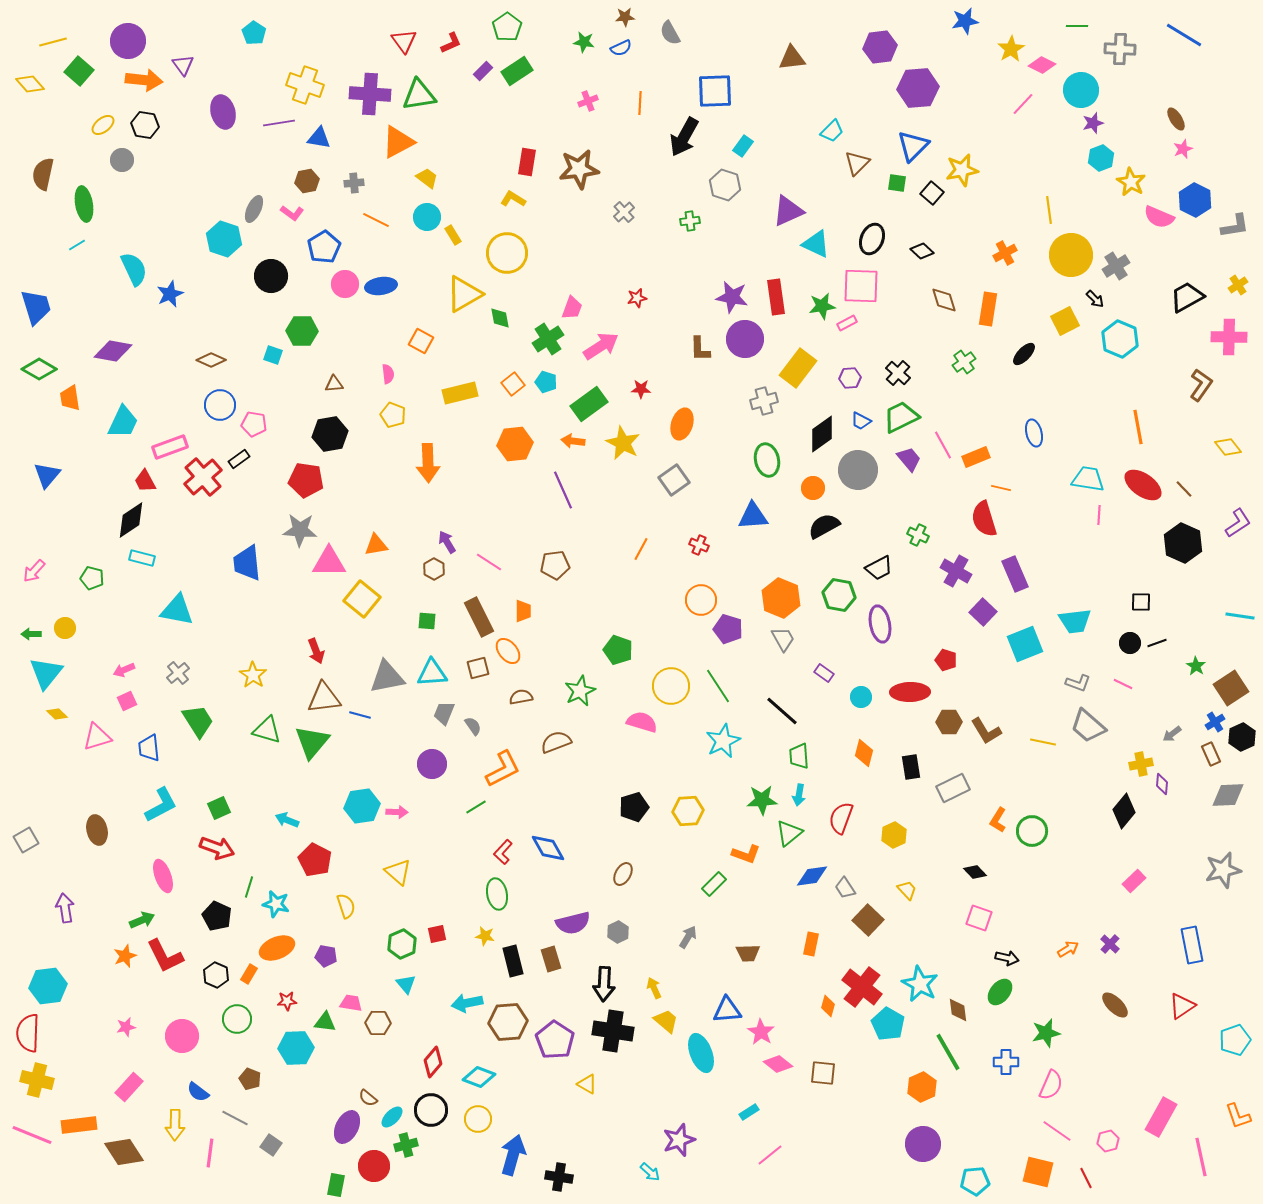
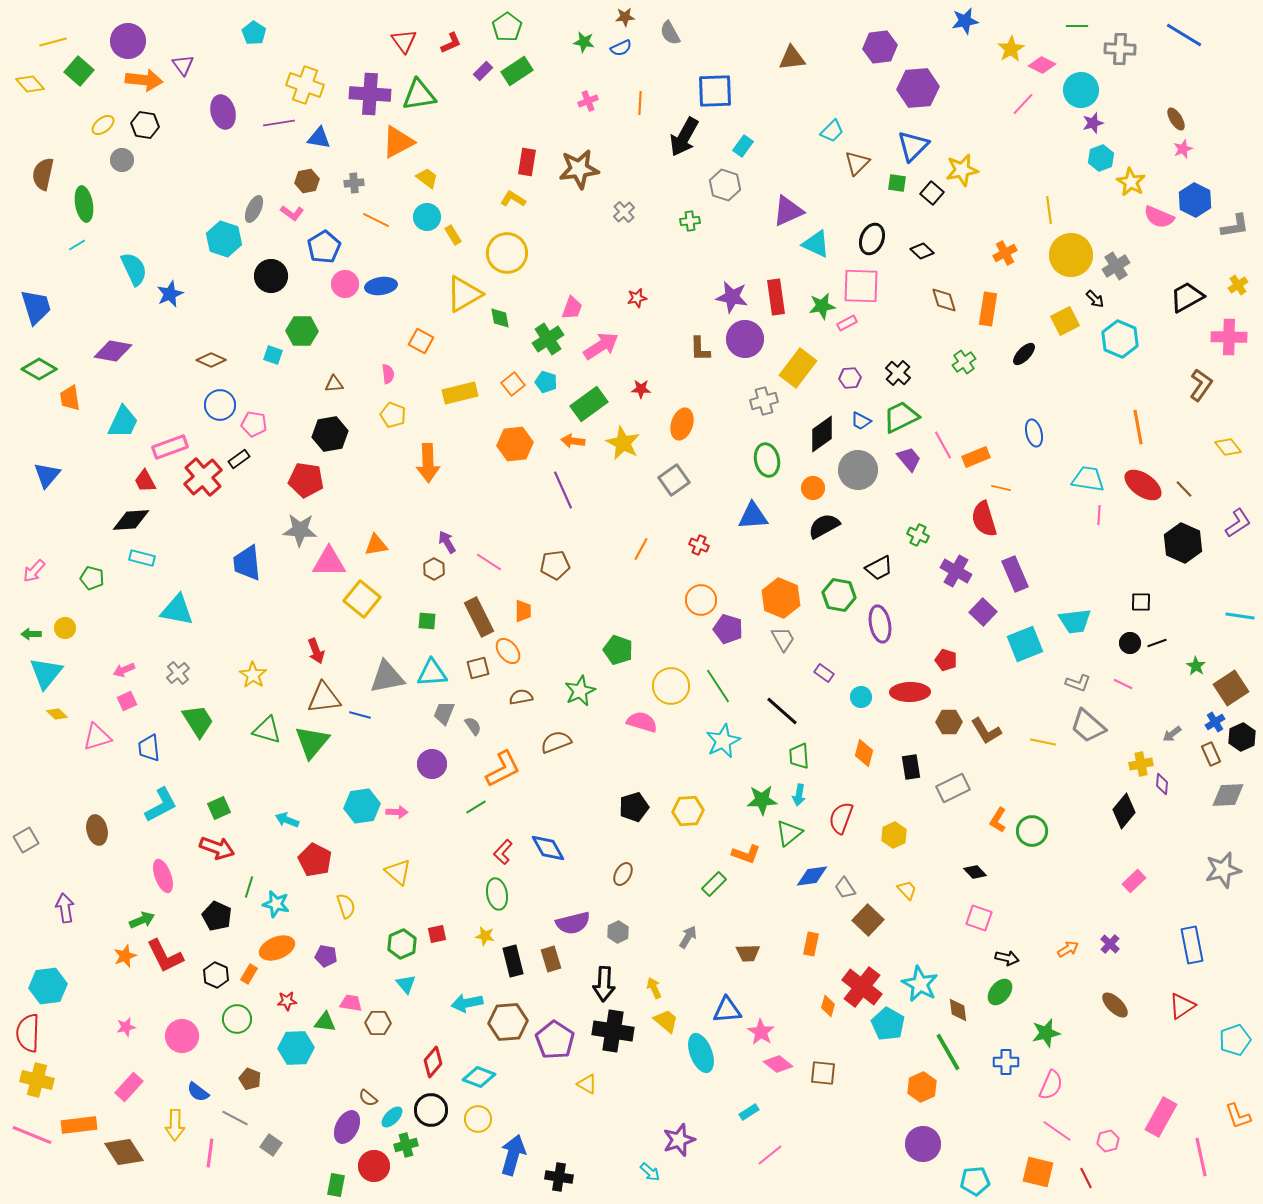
black diamond at (131, 520): rotated 30 degrees clockwise
